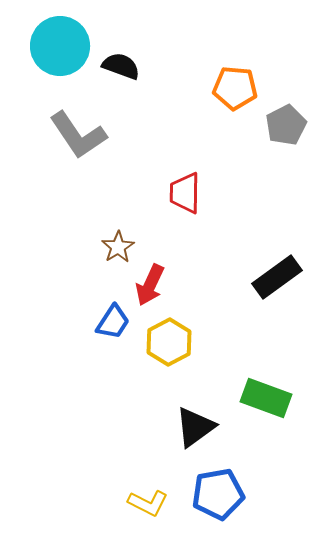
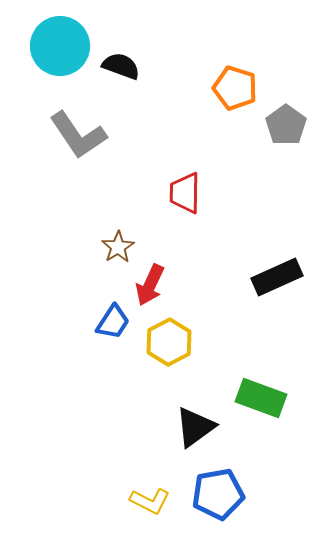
orange pentagon: rotated 12 degrees clockwise
gray pentagon: rotated 9 degrees counterclockwise
black rectangle: rotated 12 degrees clockwise
green rectangle: moved 5 px left
yellow L-shape: moved 2 px right, 2 px up
